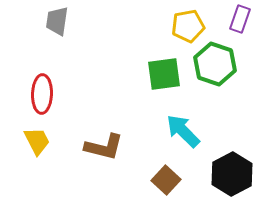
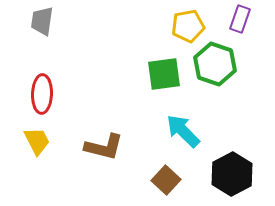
gray trapezoid: moved 15 px left
